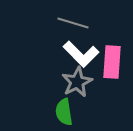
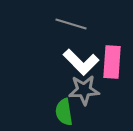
gray line: moved 2 px left, 1 px down
white L-shape: moved 8 px down
gray star: moved 7 px right, 8 px down; rotated 24 degrees clockwise
